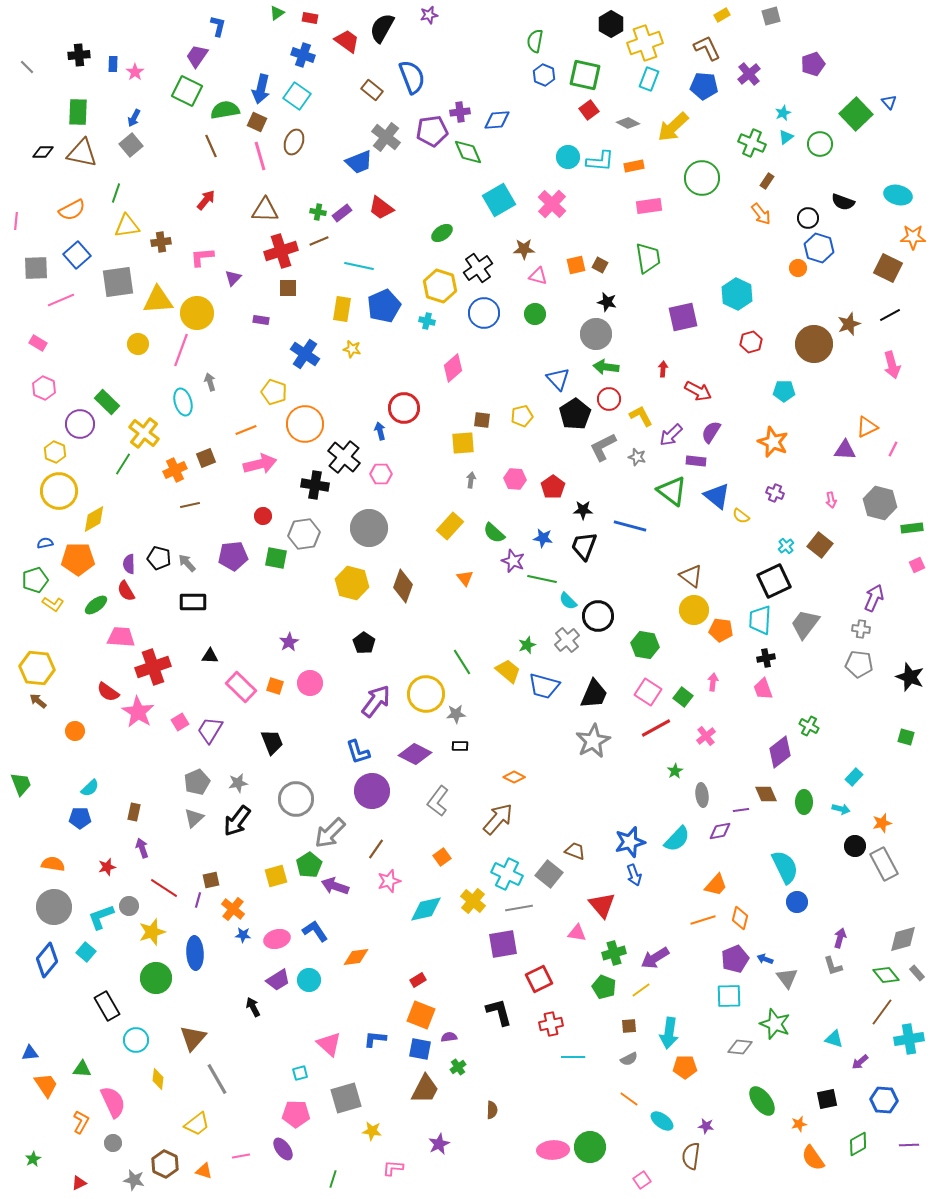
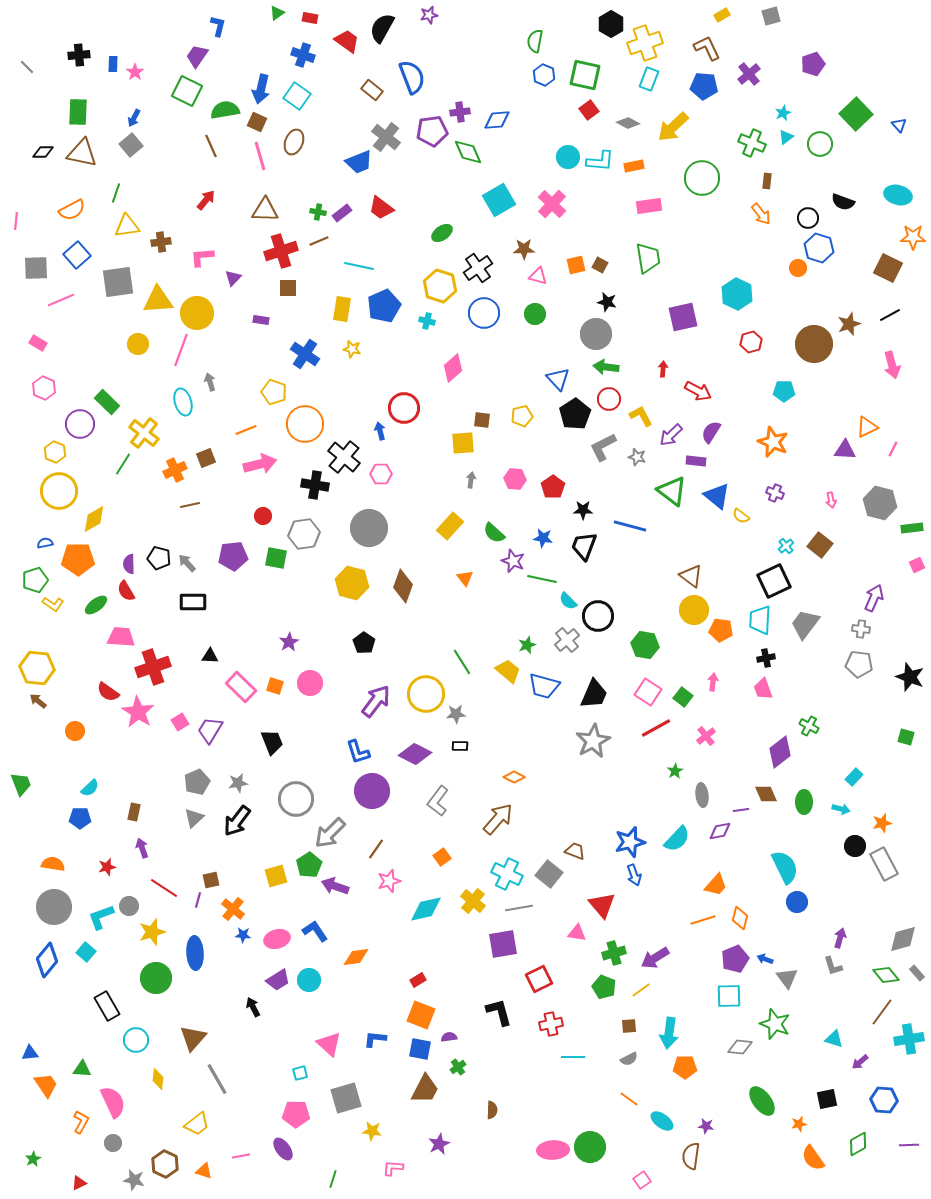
blue triangle at (889, 102): moved 10 px right, 23 px down
brown rectangle at (767, 181): rotated 28 degrees counterclockwise
